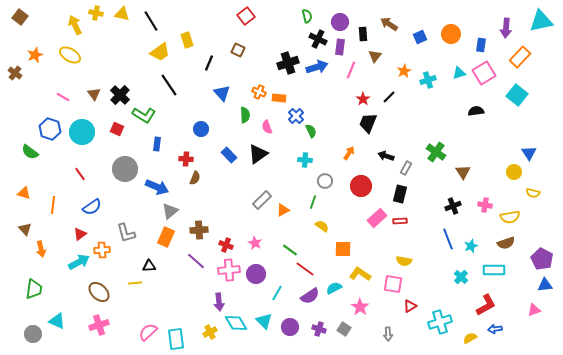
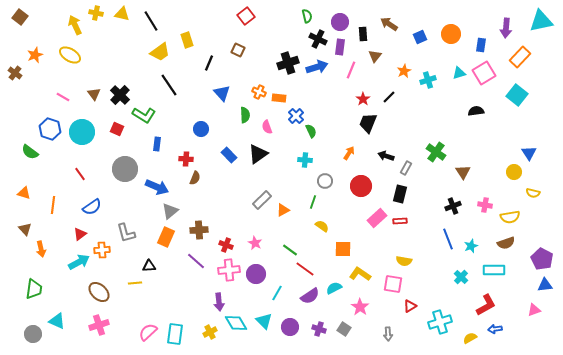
cyan rectangle at (176, 339): moved 1 px left, 5 px up; rotated 15 degrees clockwise
